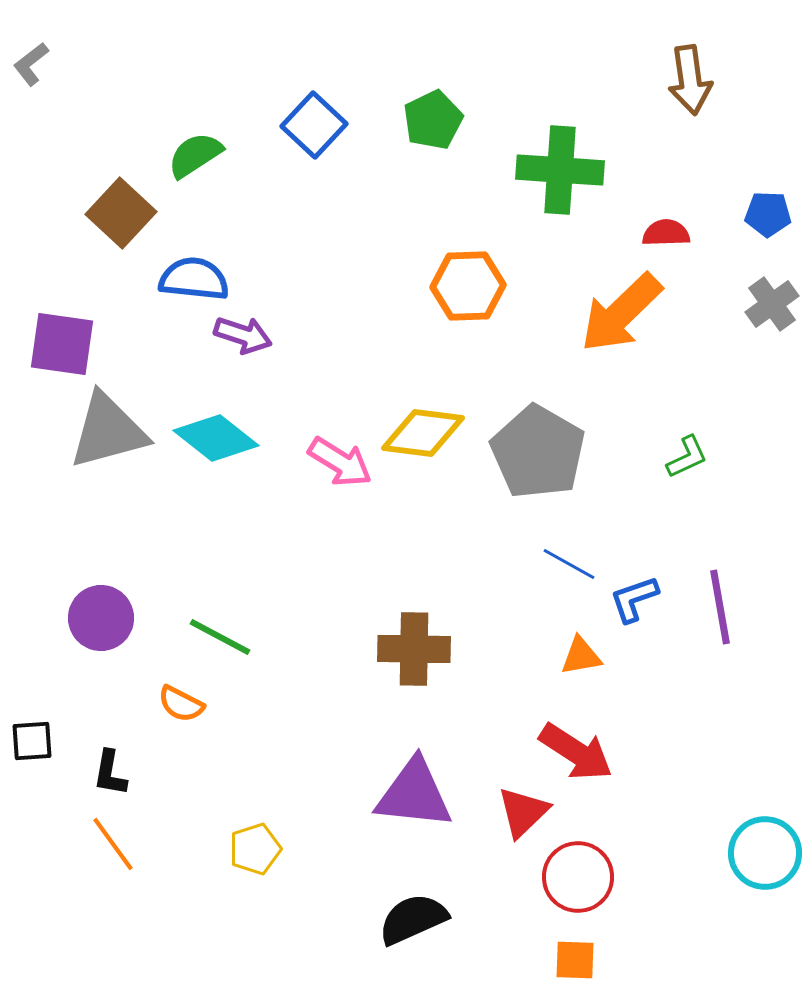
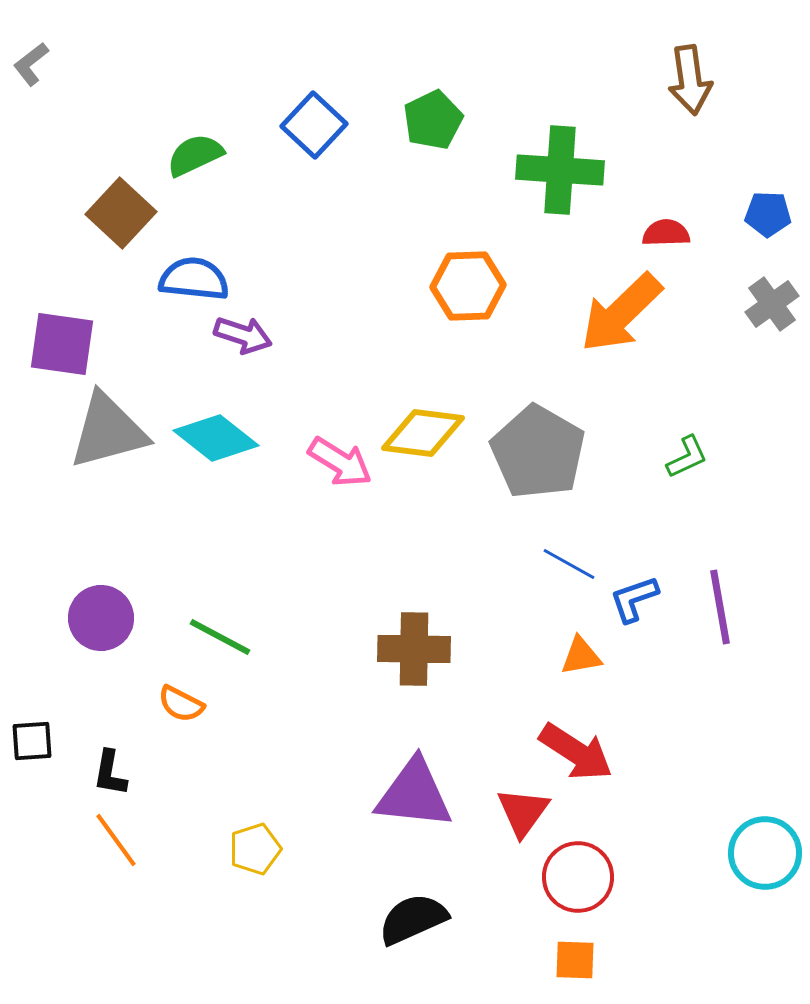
green semicircle: rotated 8 degrees clockwise
red triangle: rotated 10 degrees counterclockwise
orange line: moved 3 px right, 4 px up
